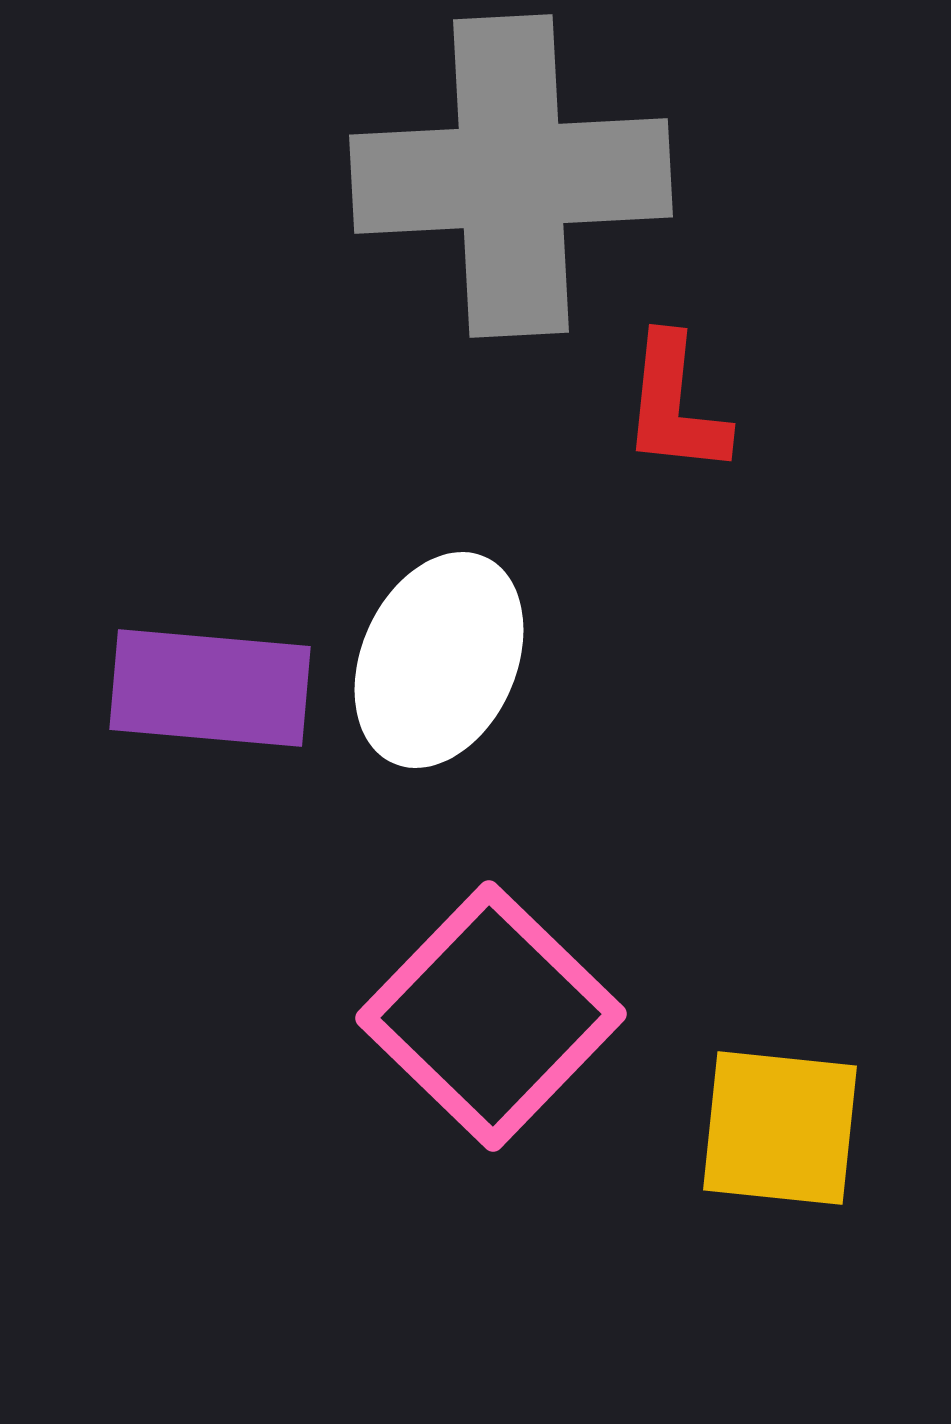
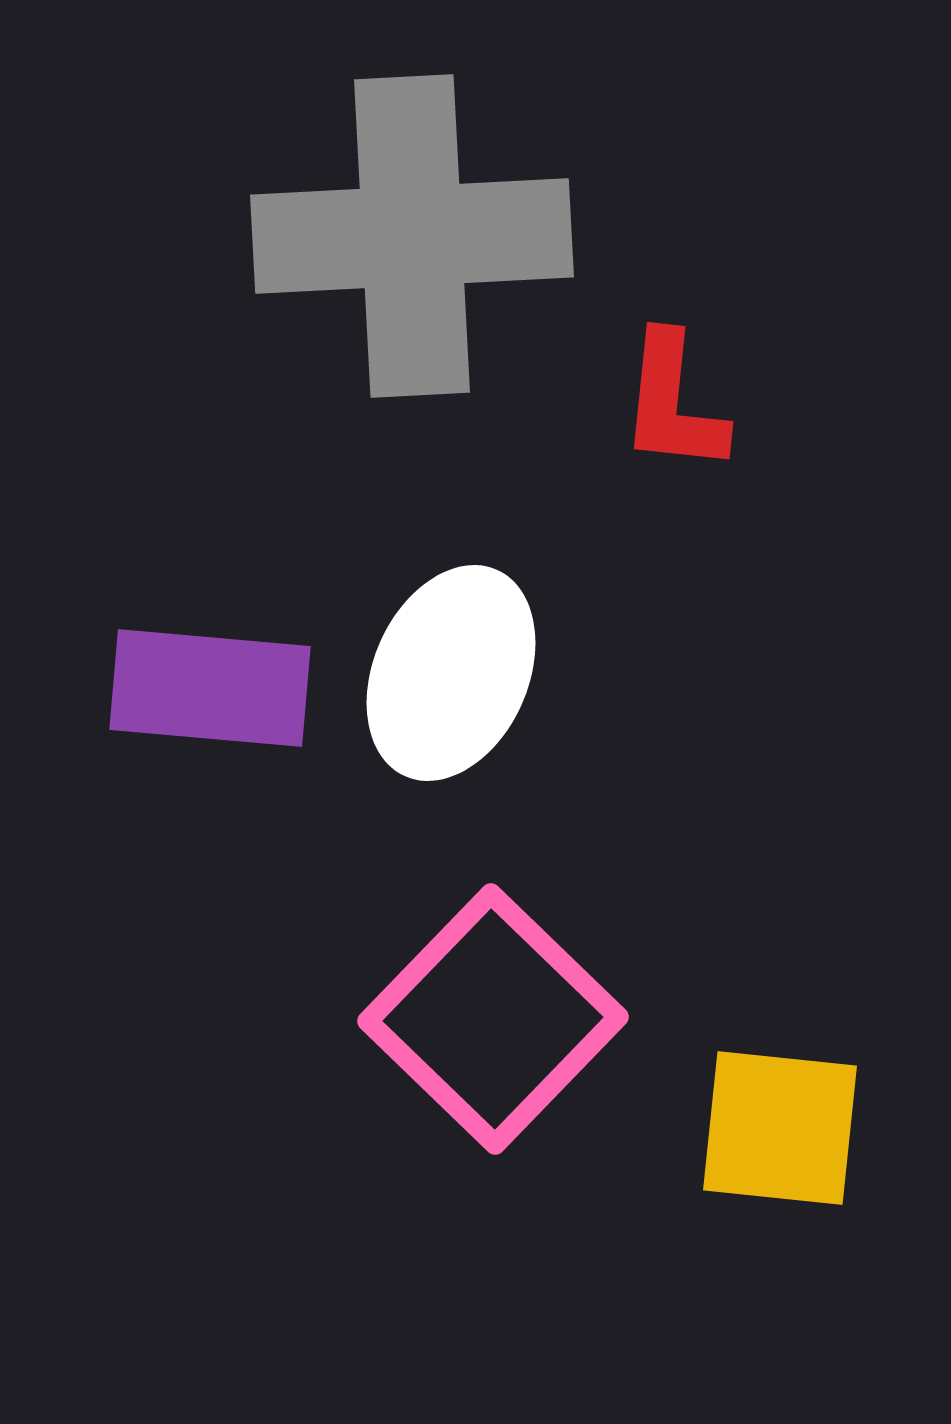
gray cross: moved 99 px left, 60 px down
red L-shape: moved 2 px left, 2 px up
white ellipse: moved 12 px right, 13 px down
pink square: moved 2 px right, 3 px down
